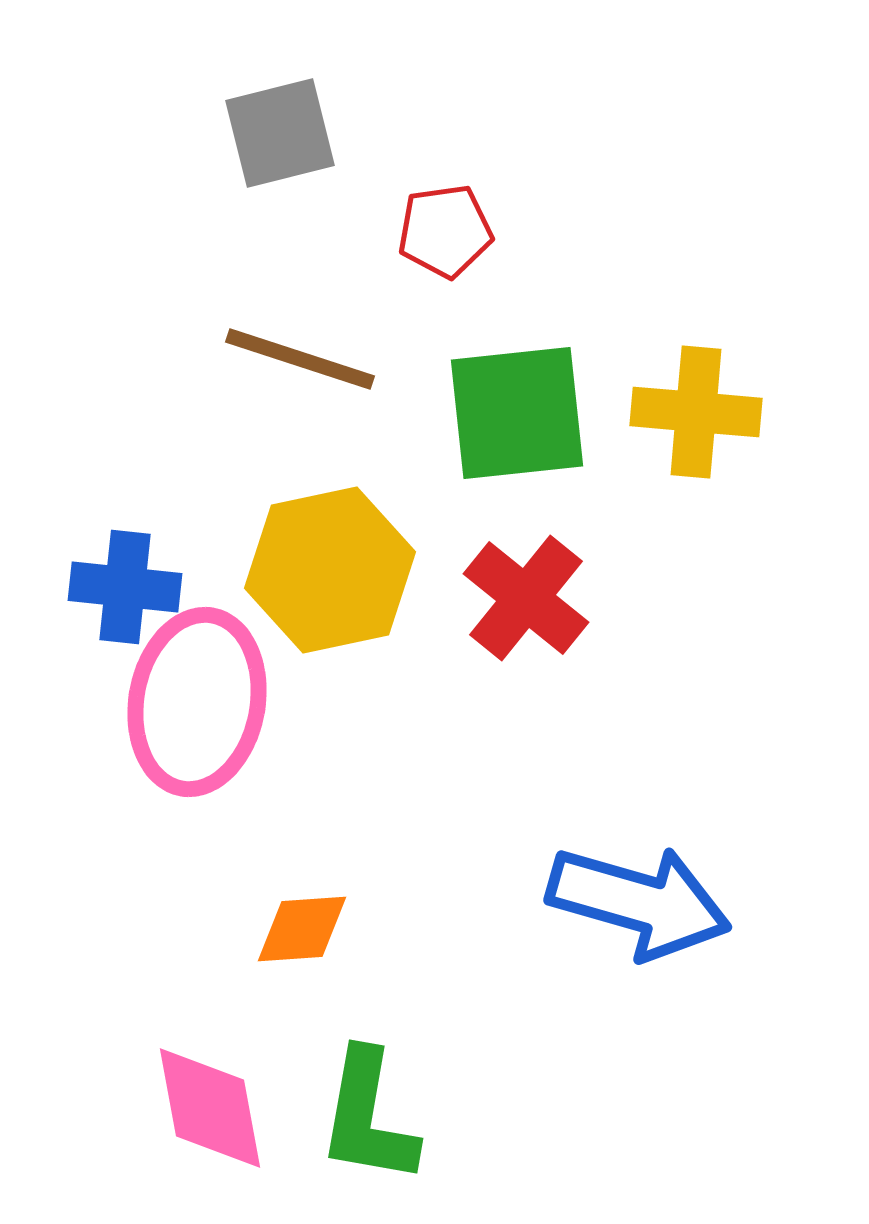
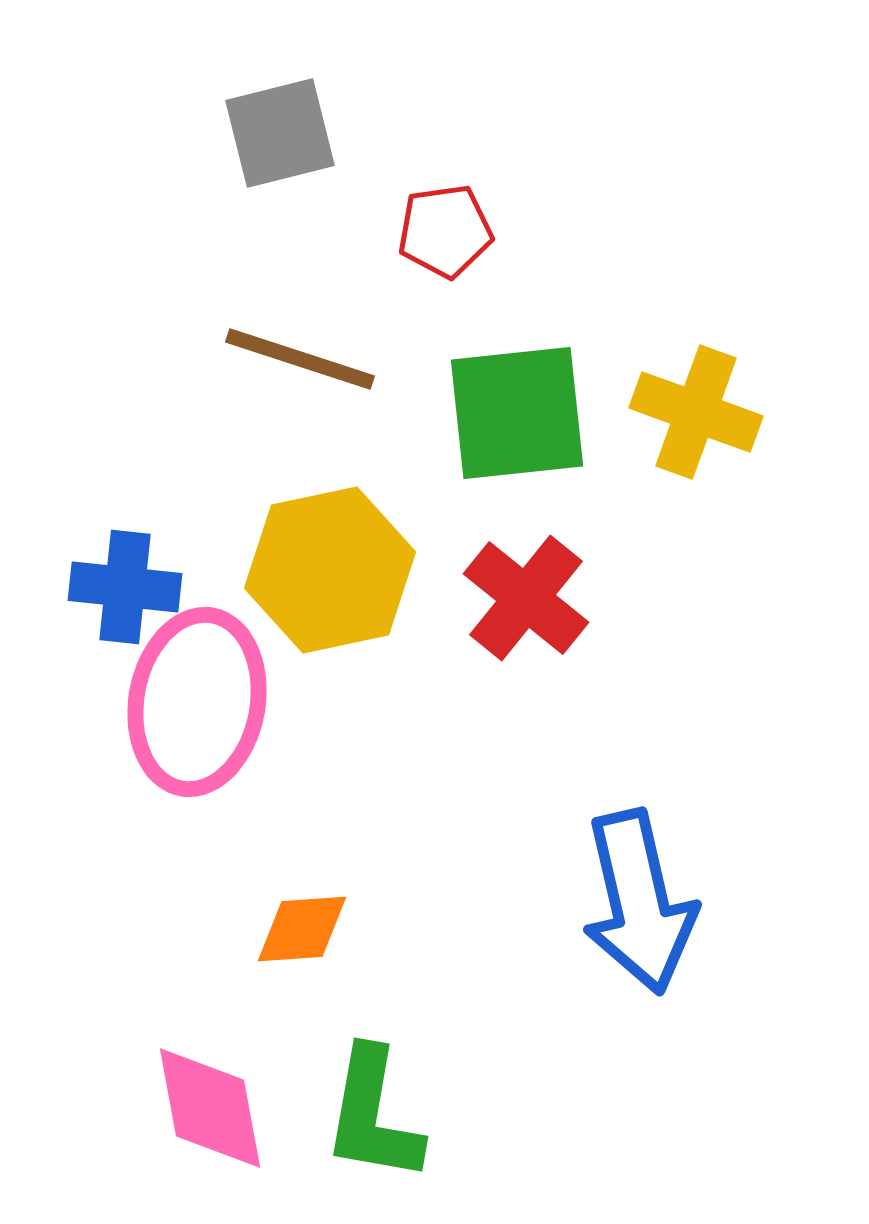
yellow cross: rotated 15 degrees clockwise
blue arrow: rotated 61 degrees clockwise
green L-shape: moved 5 px right, 2 px up
